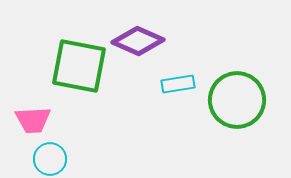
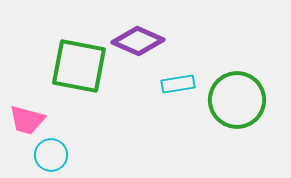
pink trapezoid: moved 6 px left; rotated 18 degrees clockwise
cyan circle: moved 1 px right, 4 px up
